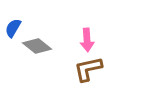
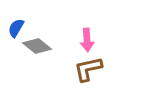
blue semicircle: moved 3 px right
